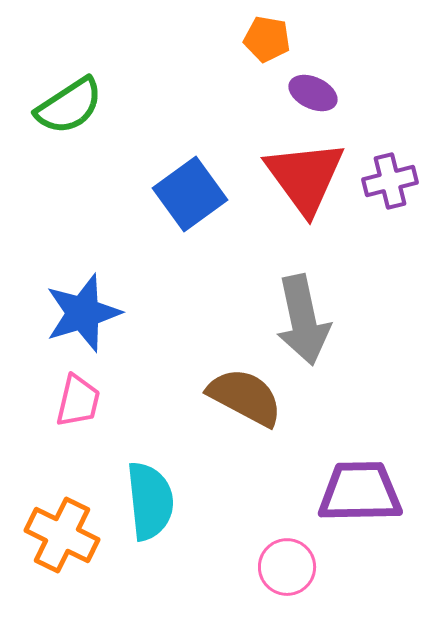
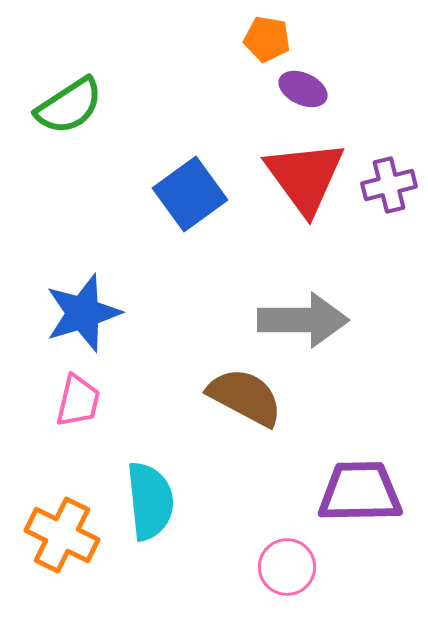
purple ellipse: moved 10 px left, 4 px up
purple cross: moved 1 px left, 4 px down
gray arrow: rotated 78 degrees counterclockwise
